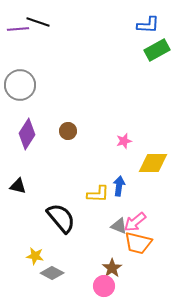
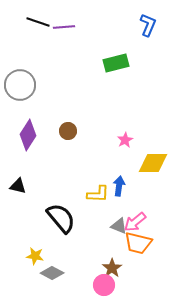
blue L-shape: rotated 70 degrees counterclockwise
purple line: moved 46 px right, 2 px up
green rectangle: moved 41 px left, 13 px down; rotated 15 degrees clockwise
purple diamond: moved 1 px right, 1 px down
pink star: moved 1 px right, 1 px up; rotated 14 degrees counterclockwise
pink circle: moved 1 px up
